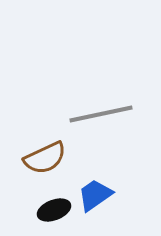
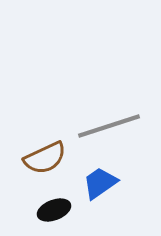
gray line: moved 8 px right, 12 px down; rotated 6 degrees counterclockwise
blue trapezoid: moved 5 px right, 12 px up
